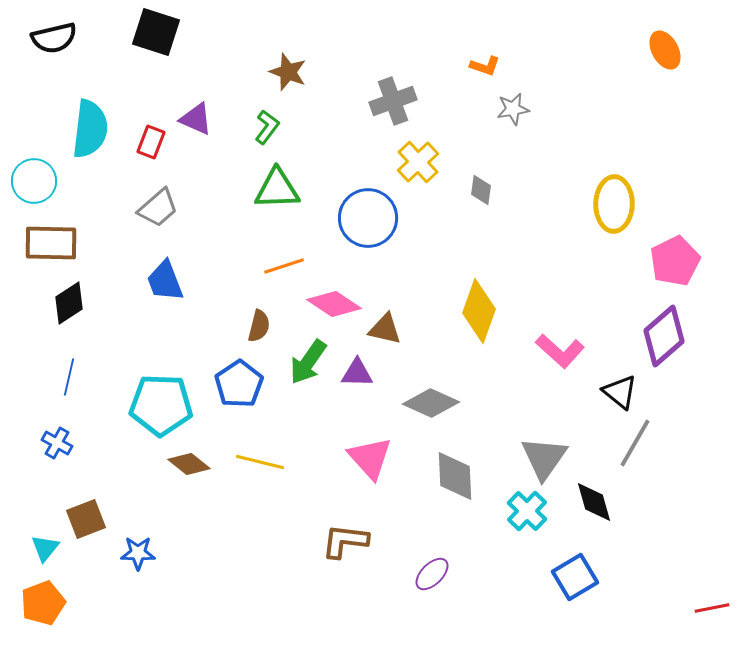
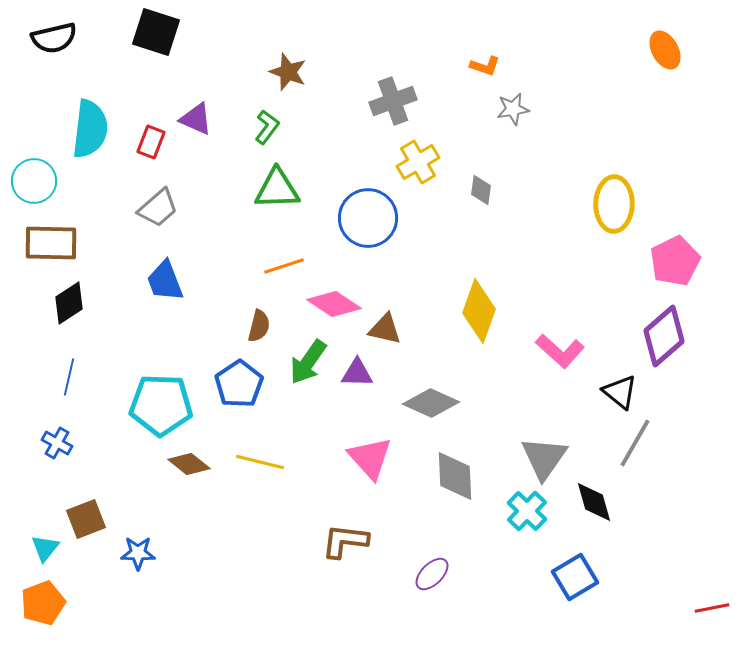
yellow cross at (418, 162): rotated 12 degrees clockwise
